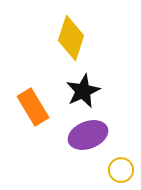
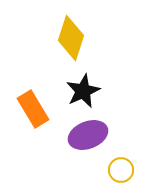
orange rectangle: moved 2 px down
